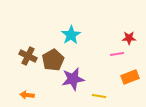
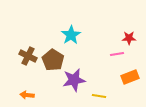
brown pentagon: rotated 10 degrees counterclockwise
purple star: moved 1 px right, 1 px down
